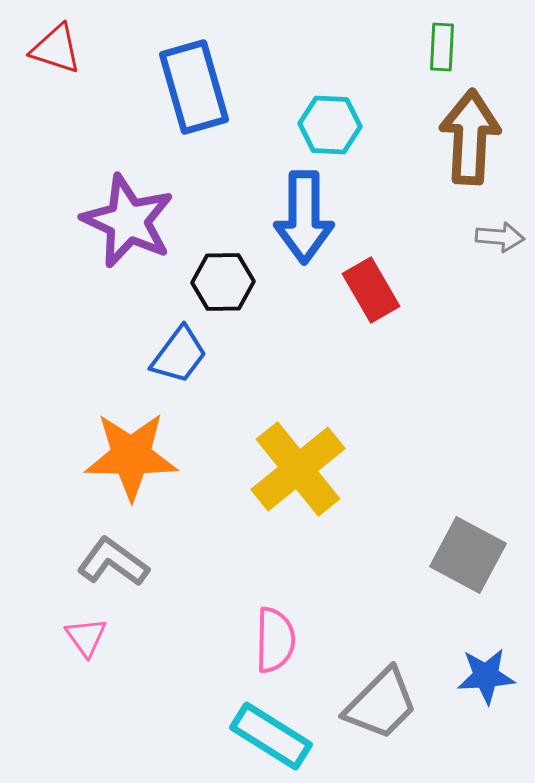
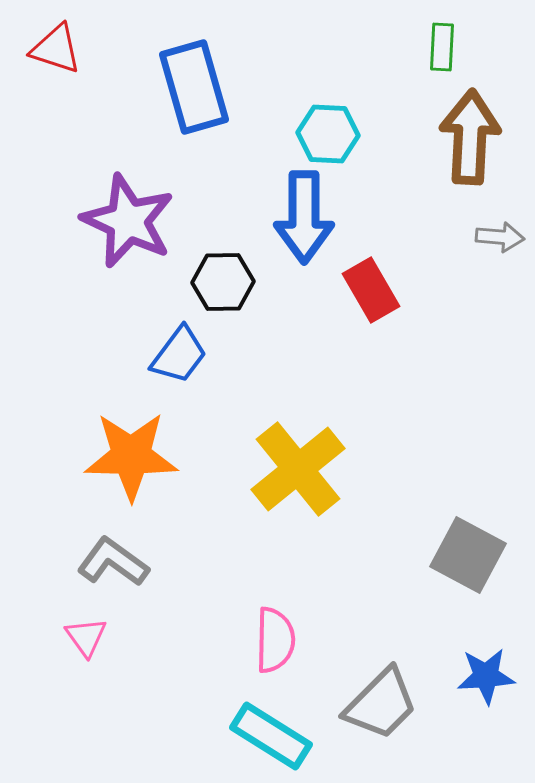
cyan hexagon: moved 2 px left, 9 px down
